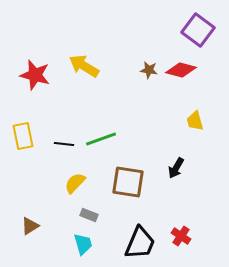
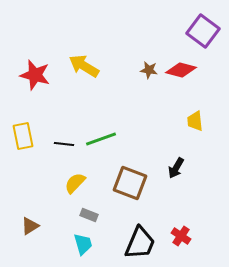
purple square: moved 5 px right, 1 px down
yellow trapezoid: rotated 10 degrees clockwise
brown square: moved 2 px right, 1 px down; rotated 12 degrees clockwise
